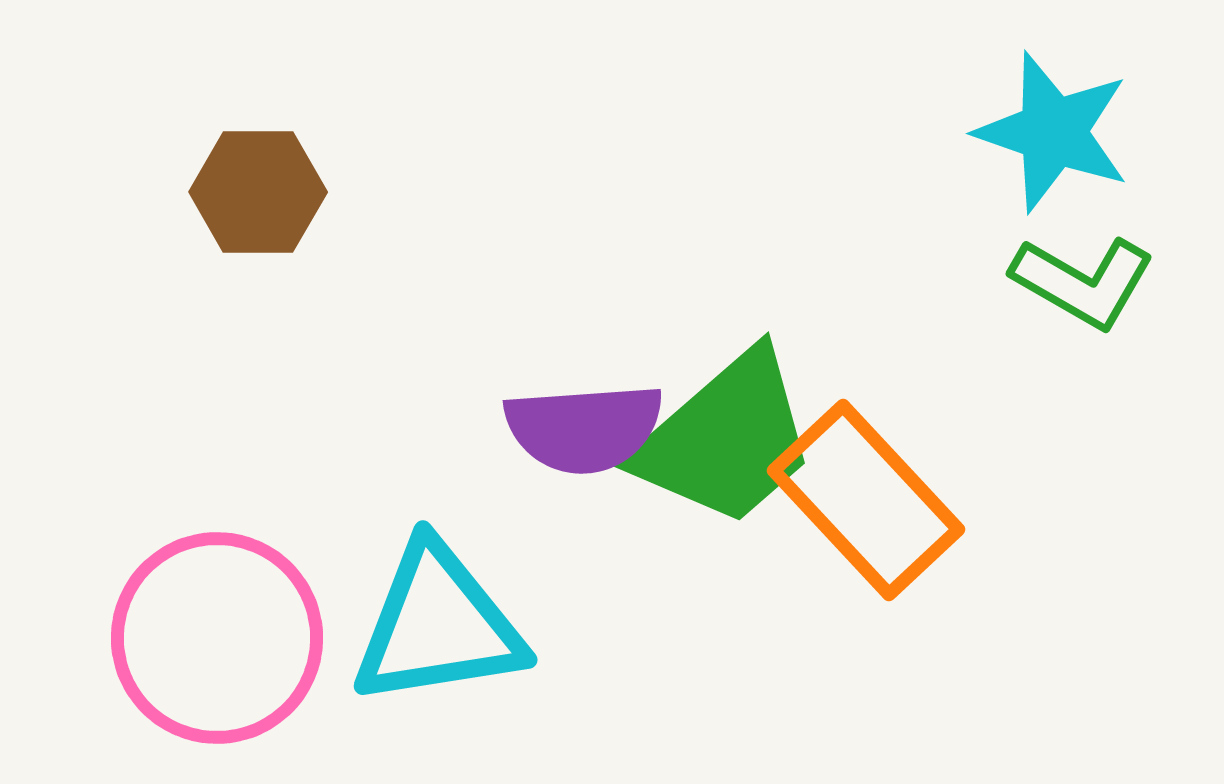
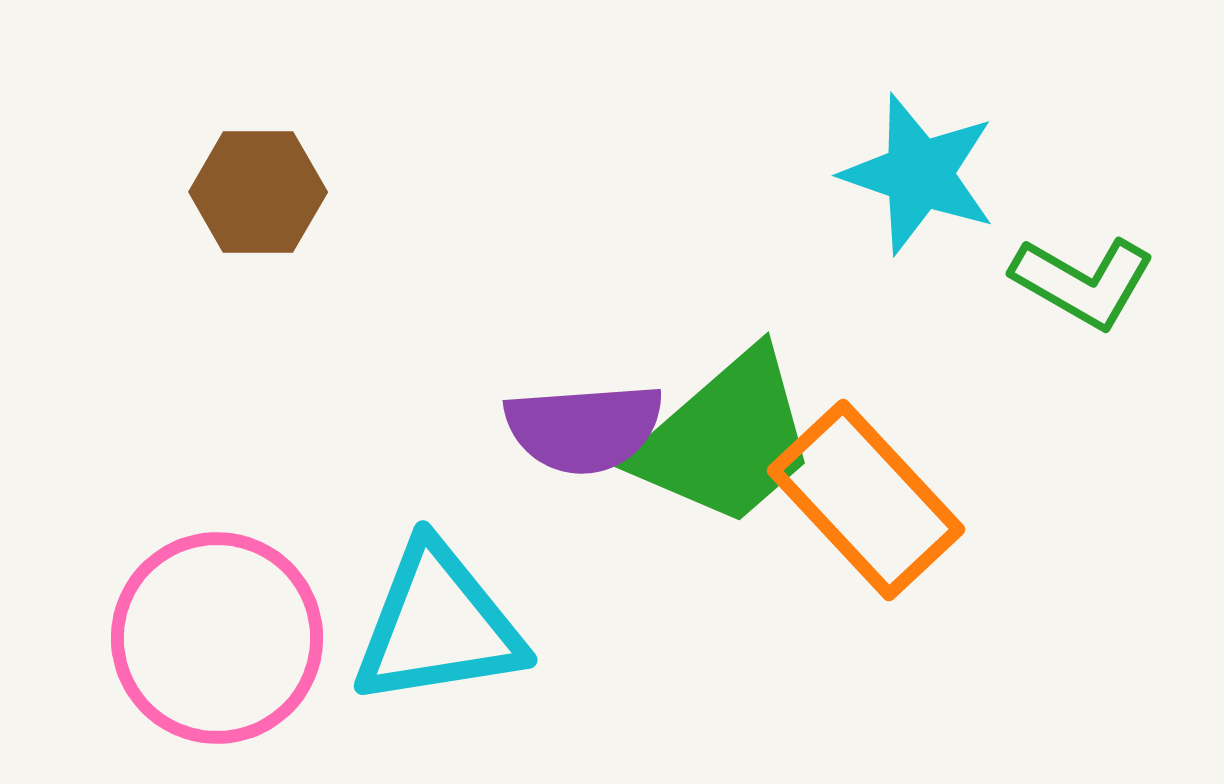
cyan star: moved 134 px left, 42 px down
